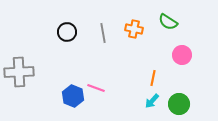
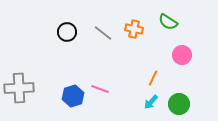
gray line: rotated 42 degrees counterclockwise
gray cross: moved 16 px down
orange line: rotated 14 degrees clockwise
pink line: moved 4 px right, 1 px down
blue hexagon: rotated 20 degrees clockwise
cyan arrow: moved 1 px left, 1 px down
